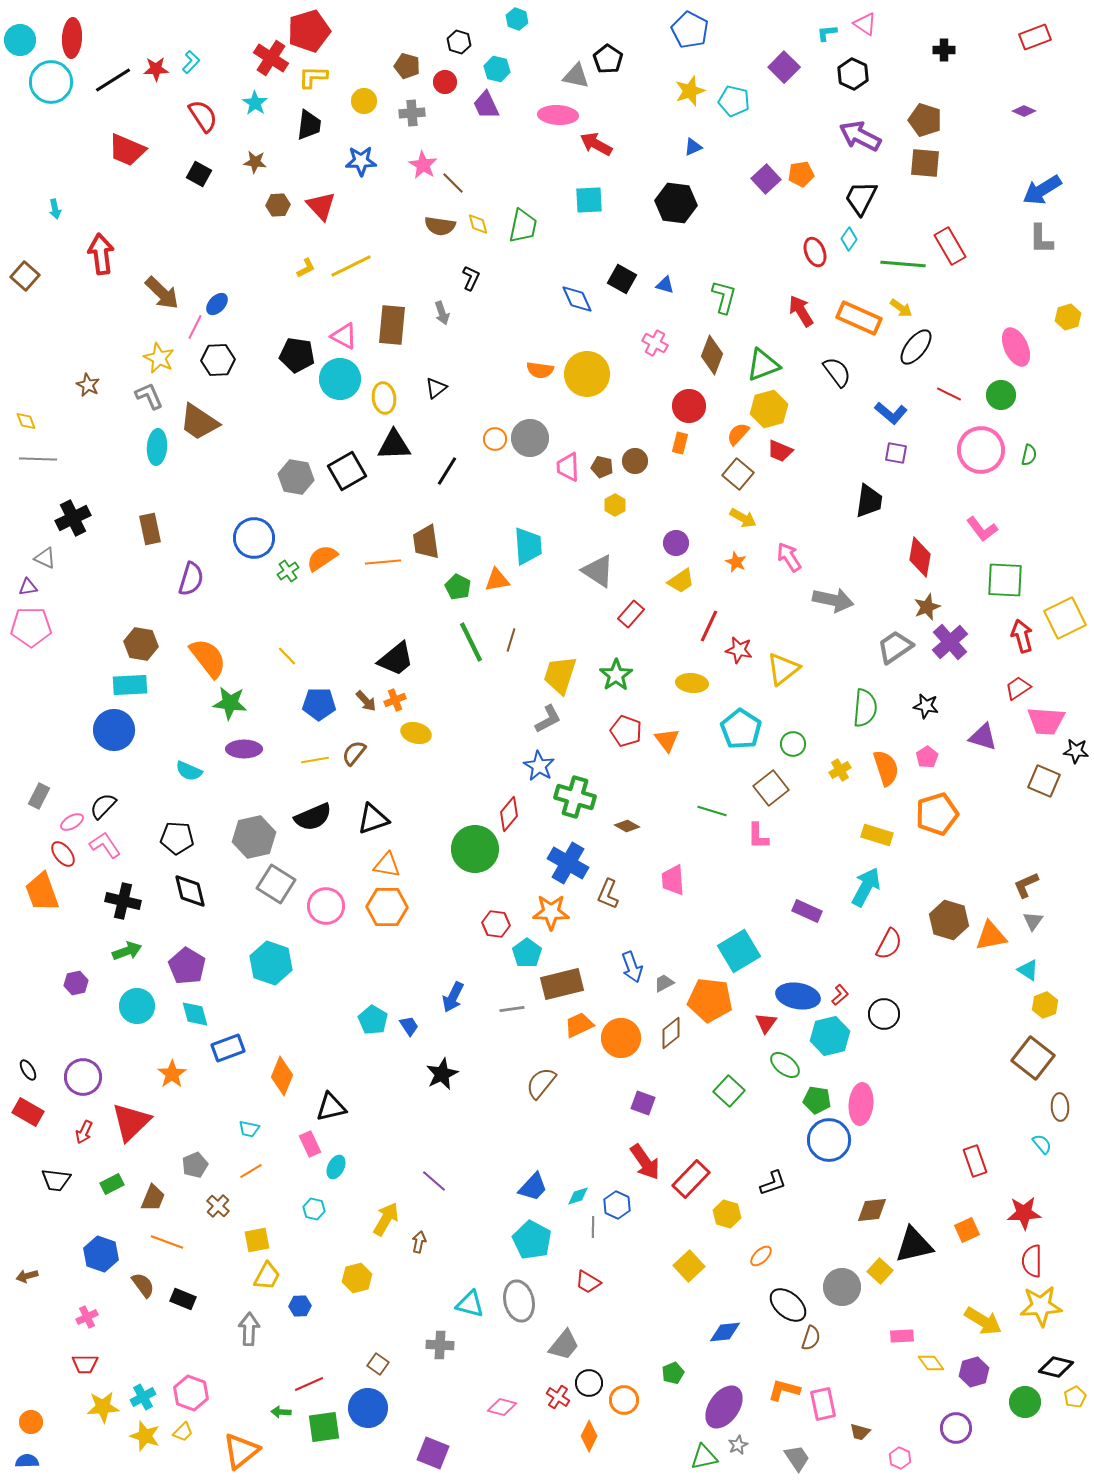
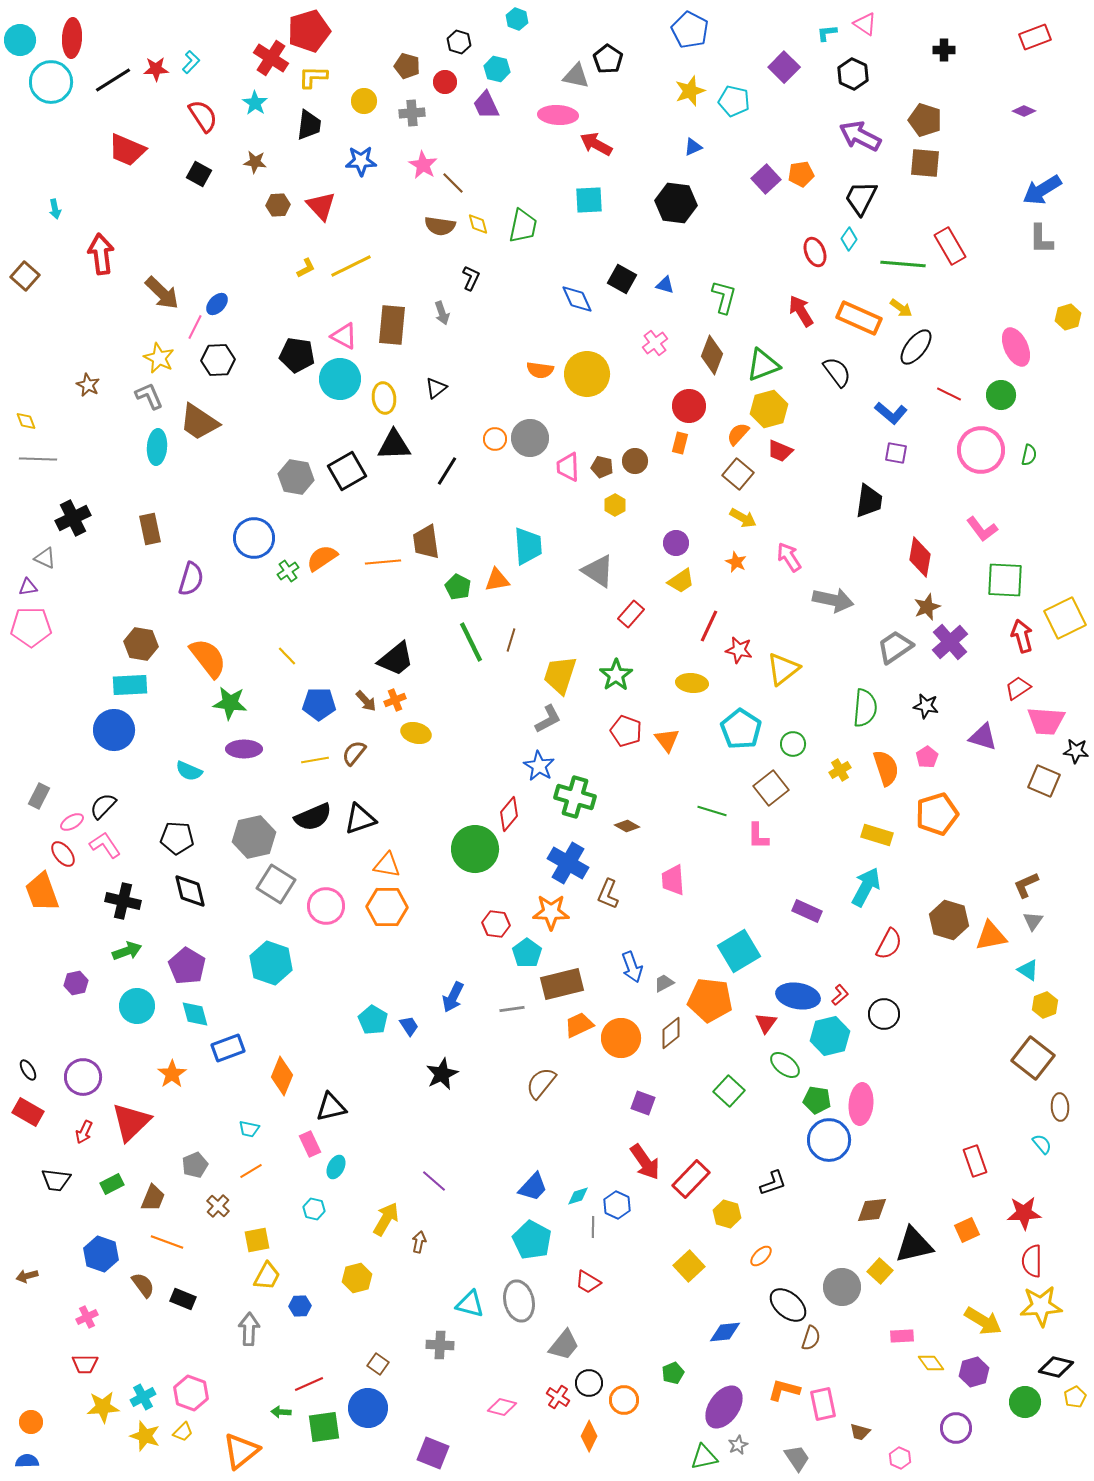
pink cross at (655, 343): rotated 25 degrees clockwise
black triangle at (373, 819): moved 13 px left
